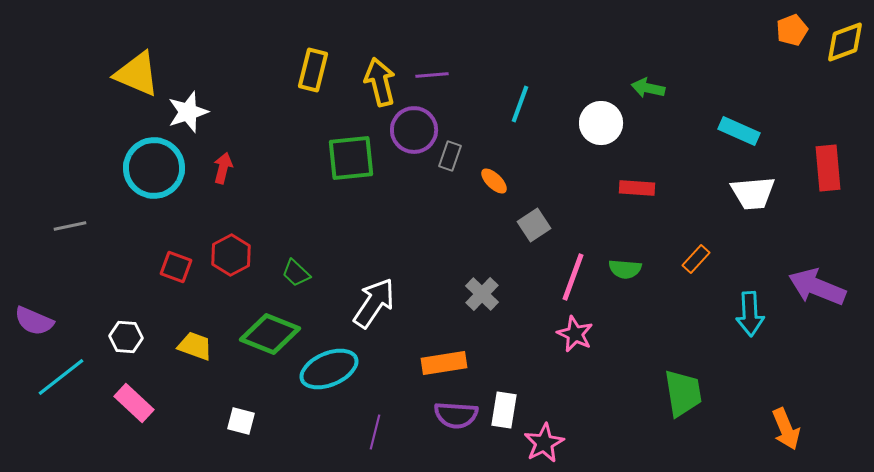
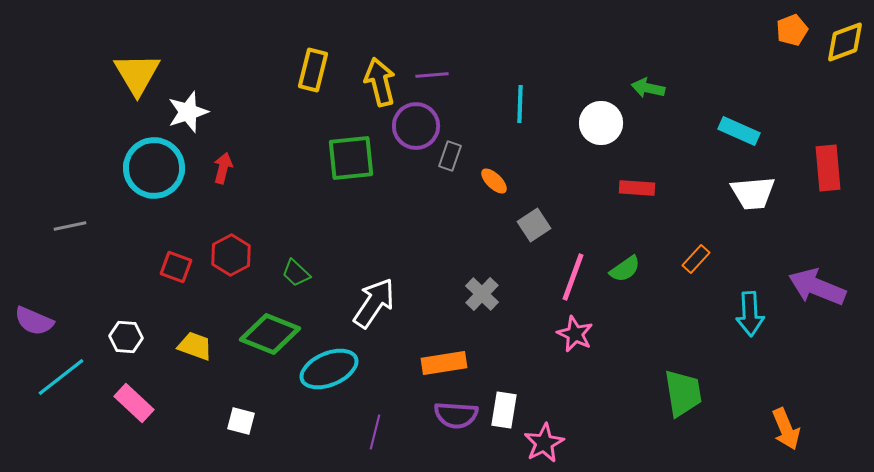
yellow triangle at (137, 74): rotated 36 degrees clockwise
cyan line at (520, 104): rotated 18 degrees counterclockwise
purple circle at (414, 130): moved 2 px right, 4 px up
green semicircle at (625, 269): rotated 40 degrees counterclockwise
